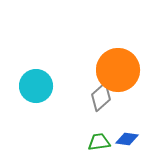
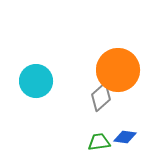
cyan circle: moved 5 px up
blue diamond: moved 2 px left, 2 px up
